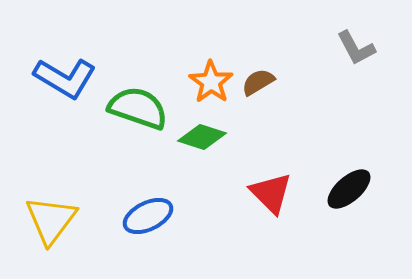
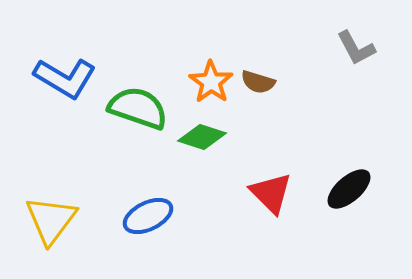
brown semicircle: rotated 132 degrees counterclockwise
